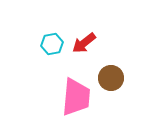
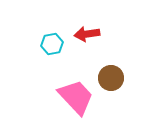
red arrow: moved 3 px right, 9 px up; rotated 30 degrees clockwise
pink trapezoid: rotated 48 degrees counterclockwise
